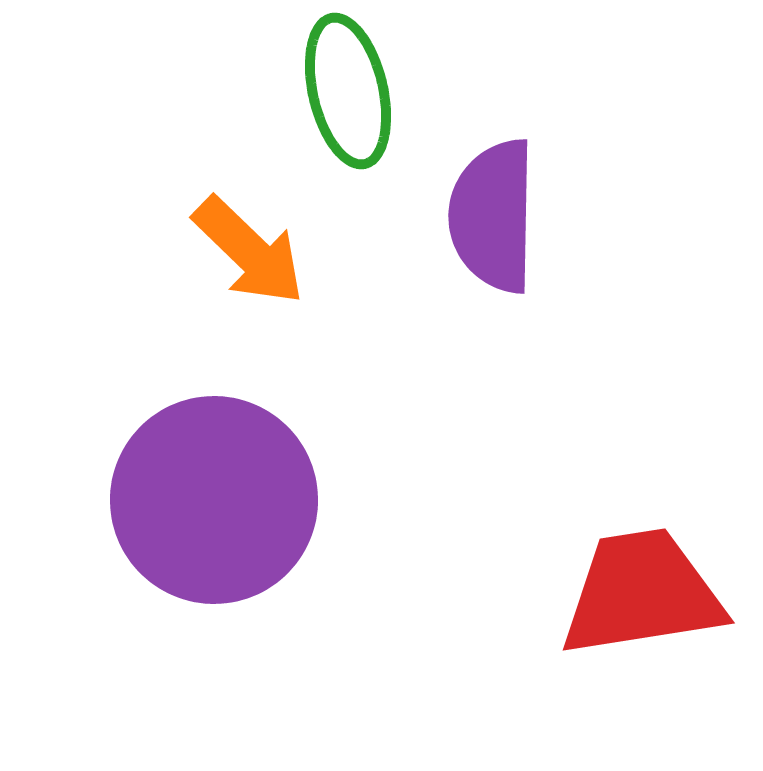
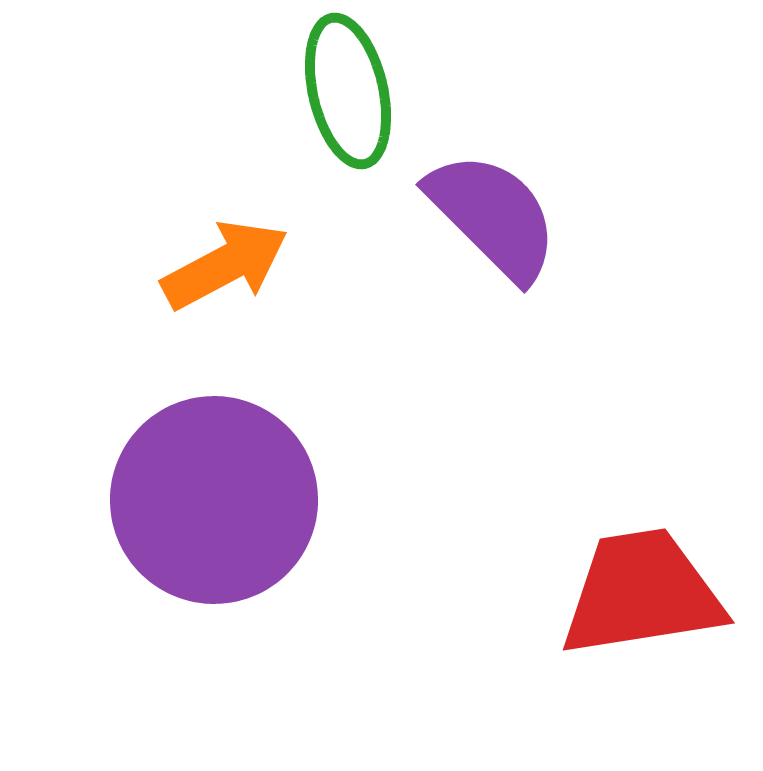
purple semicircle: rotated 134 degrees clockwise
orange arrow: moved 24 px left, 14 px down; rotated 72 degrees counterclockwise
